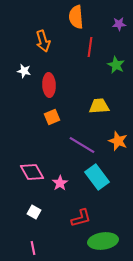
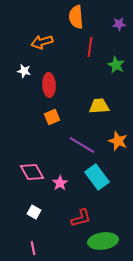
orange arrow: moved 1 px left, 1 px down; rotated 90 degrees clockwise
